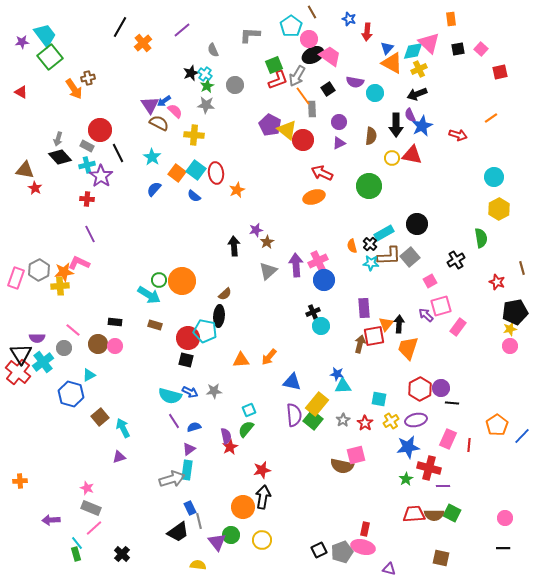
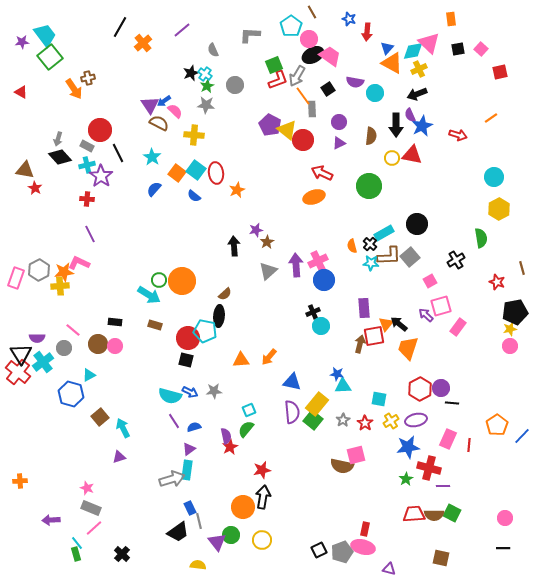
black arrow at (399, 324): rotated 54 degrees counterclockwise
purple semicircle at (294, 415): moved 2 px left, 3 px up
